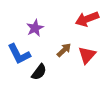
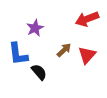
blue L-shape: moved 1 px left; rotated 20 degrees clockwise
black semicircle: rotated 78 degrees counterclockwise
